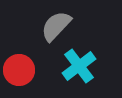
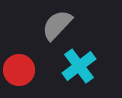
gray semicircle: moved 1 px right, 1 px up
